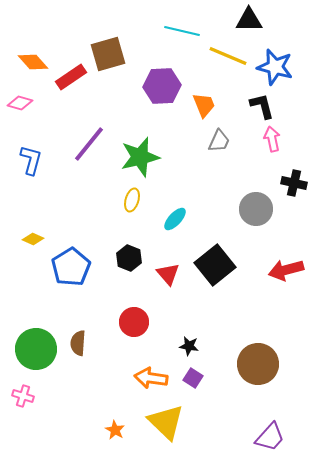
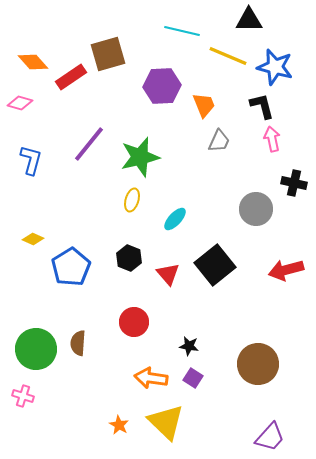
orange star: moved 4 px right, 5 px up
